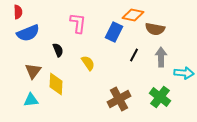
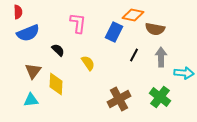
black semicircle: rotated 24 degrees counterclockwise
